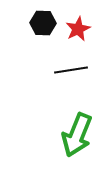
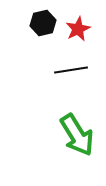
black hexagon: rotated 15 degrees counterclockwise
green arrow: rotated 54 degrees counterclockwise
